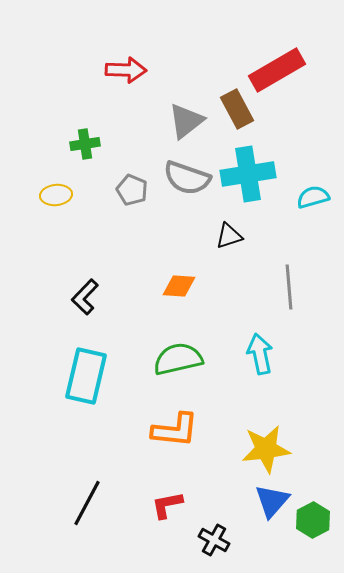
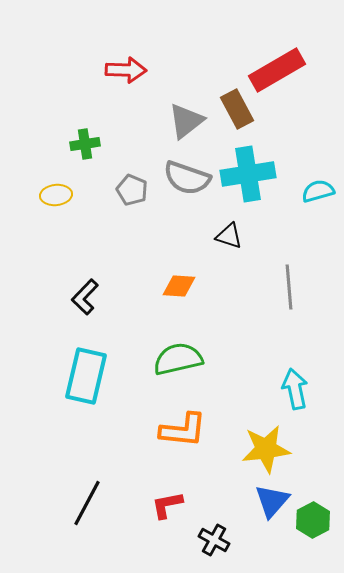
cyan semicircle: moved 5 px right, 6 px up
black triangle: rotated 36 degrees clockwise
cyan arrow: moved 35 px right, 35 px down
orange L-shape: moved 8 px right
